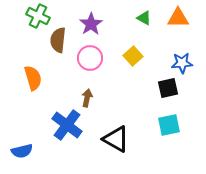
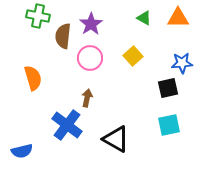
green cross: rotated 15 degrees counterclockwise
brown semicircle: moved 5 px right, 4 px up
